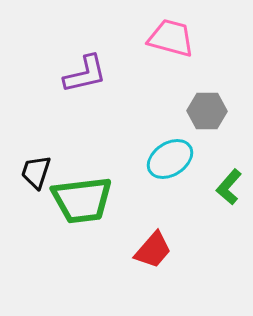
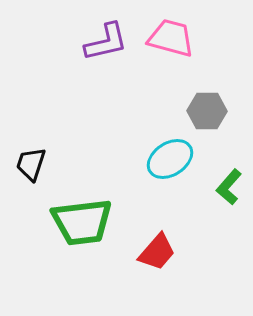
purple L-shape: moved 21 px right, 32 px up
black trapezoid: moved 5 px left, 8 px up
green trapezoid: moved 22 px down
red trapezoid: moved 4 px right, 2 px down
